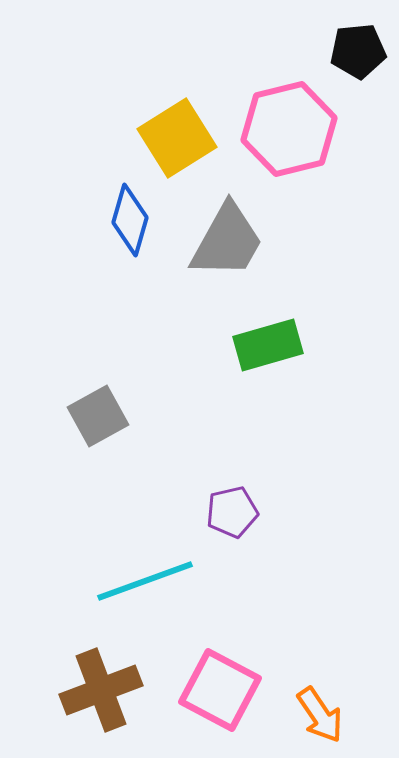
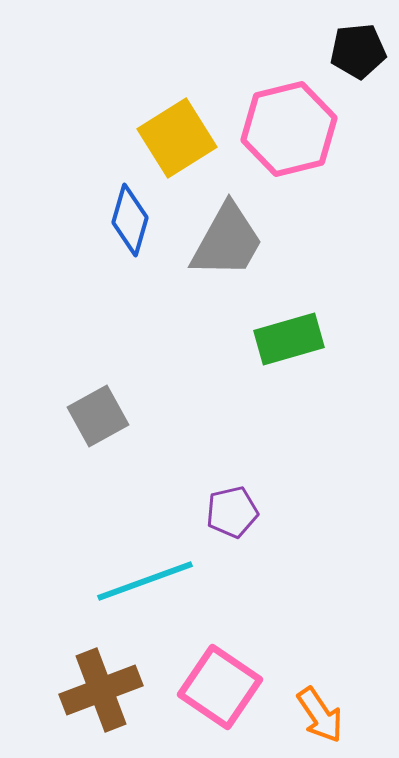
green rectangle: moved 21 px right, 6 px up
pink square: moved 3 px up; rotated 6 degrees clockwise
